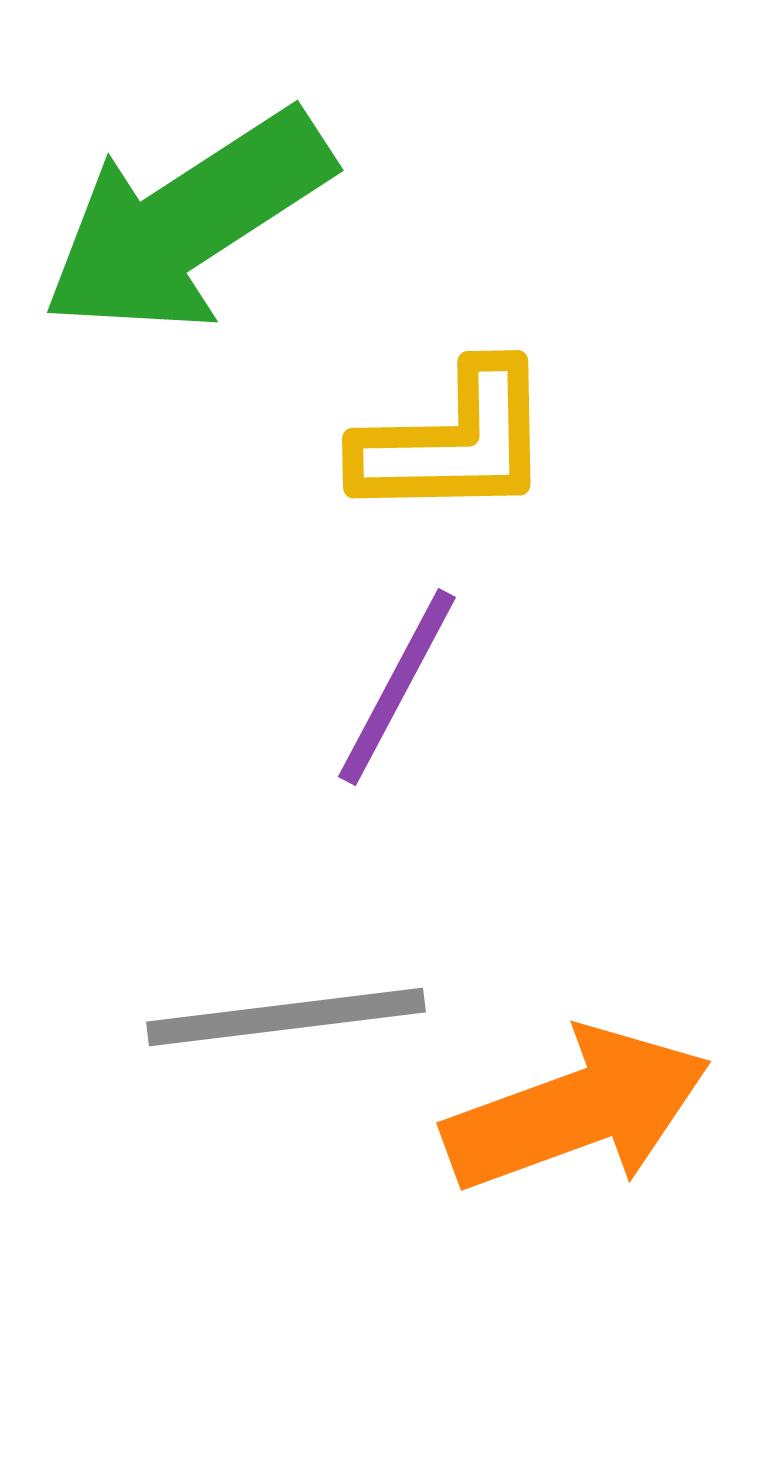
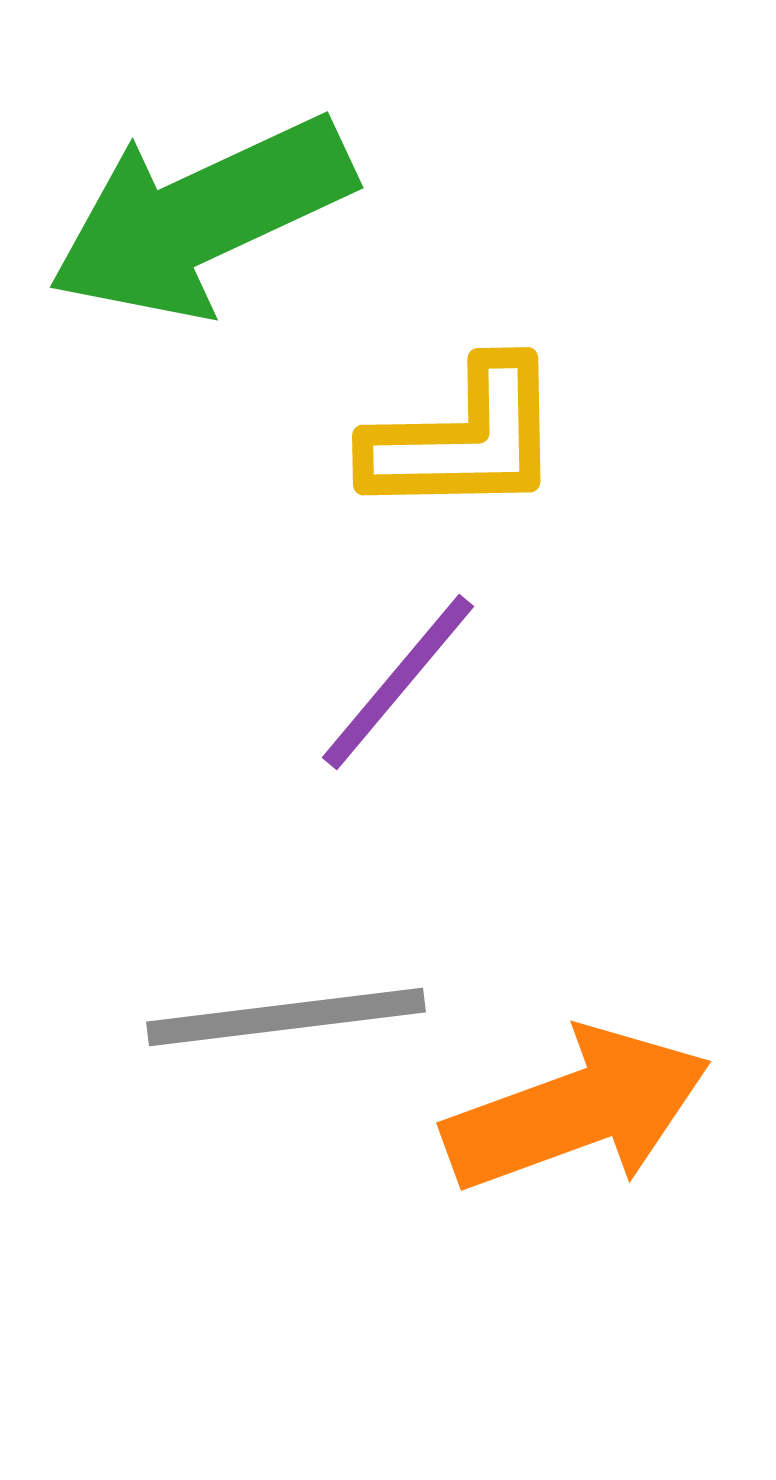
green arrow: moved 14 px right, 5 px up; rotated 8 degrees clockwise
yellow L-shape: moved 10 px right, 3 px up
purple line: moved 1 px right, 5 px up; rotated 12 degrees clockwise
